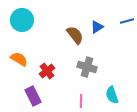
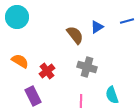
cyan circle: moved 5 px left, 3 px up
orange semicircle: moved 1 px right, 2 px down
